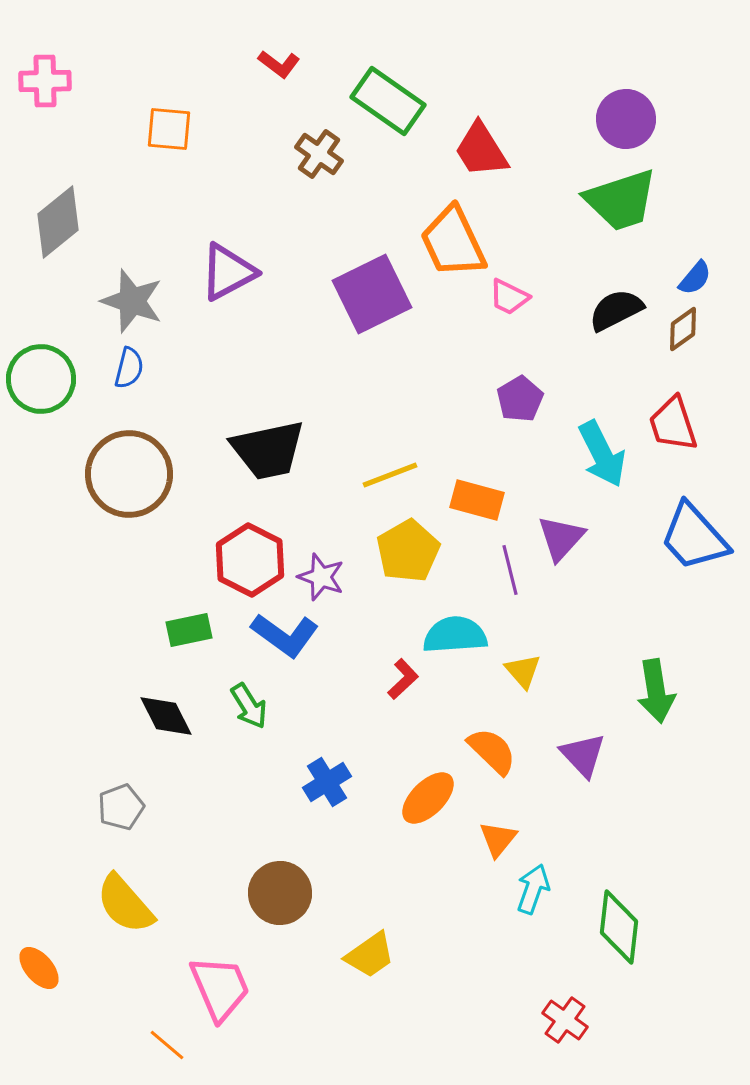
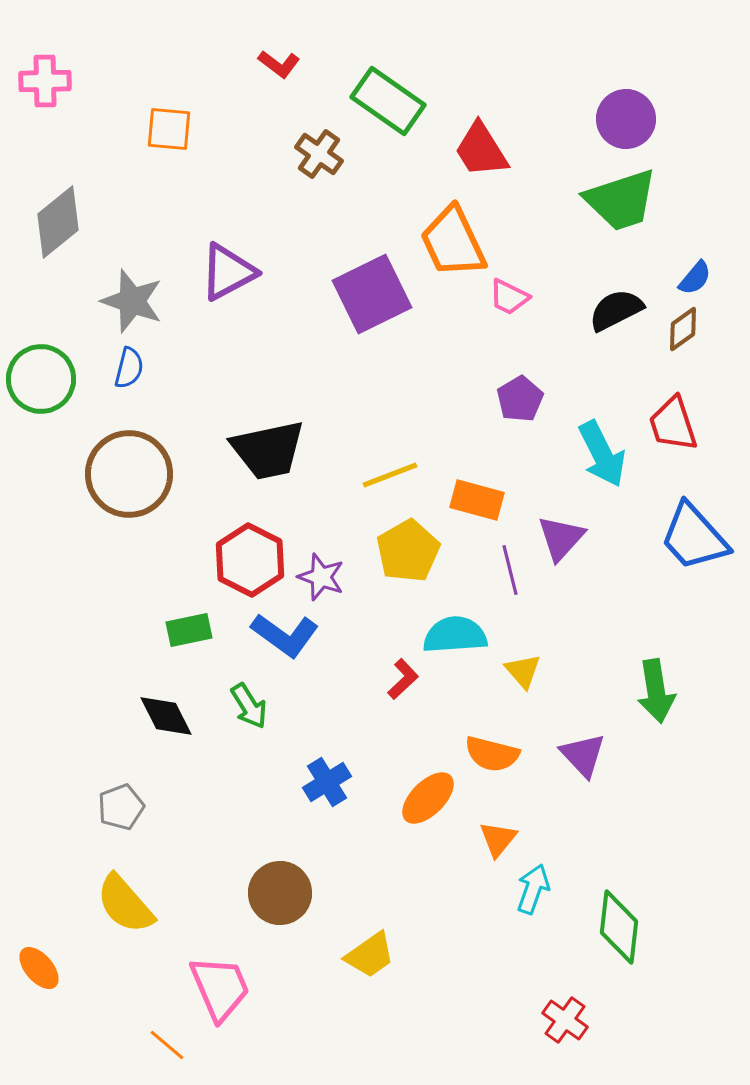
orange semicircle at (492, 751): moved 3 px down; rotated 150 degrees clockwise
